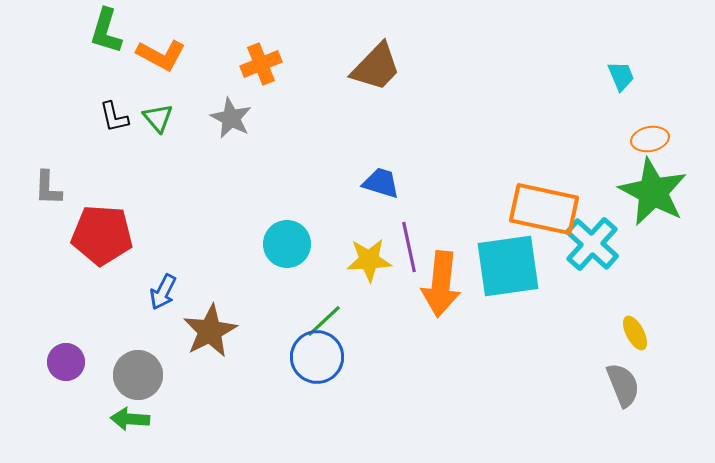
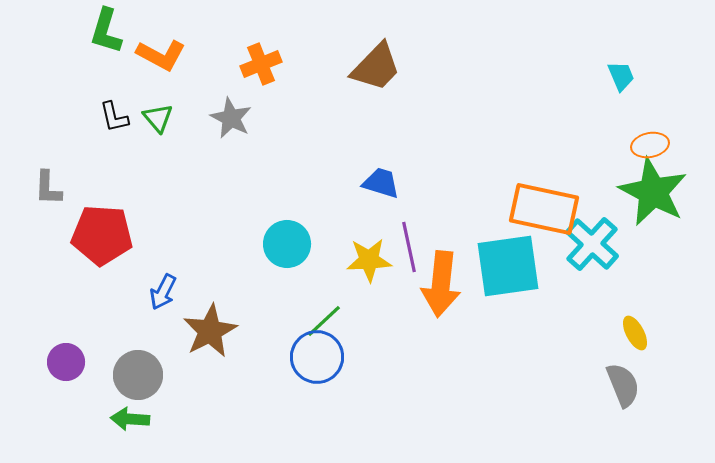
orange ellipse: moved 6 px down
